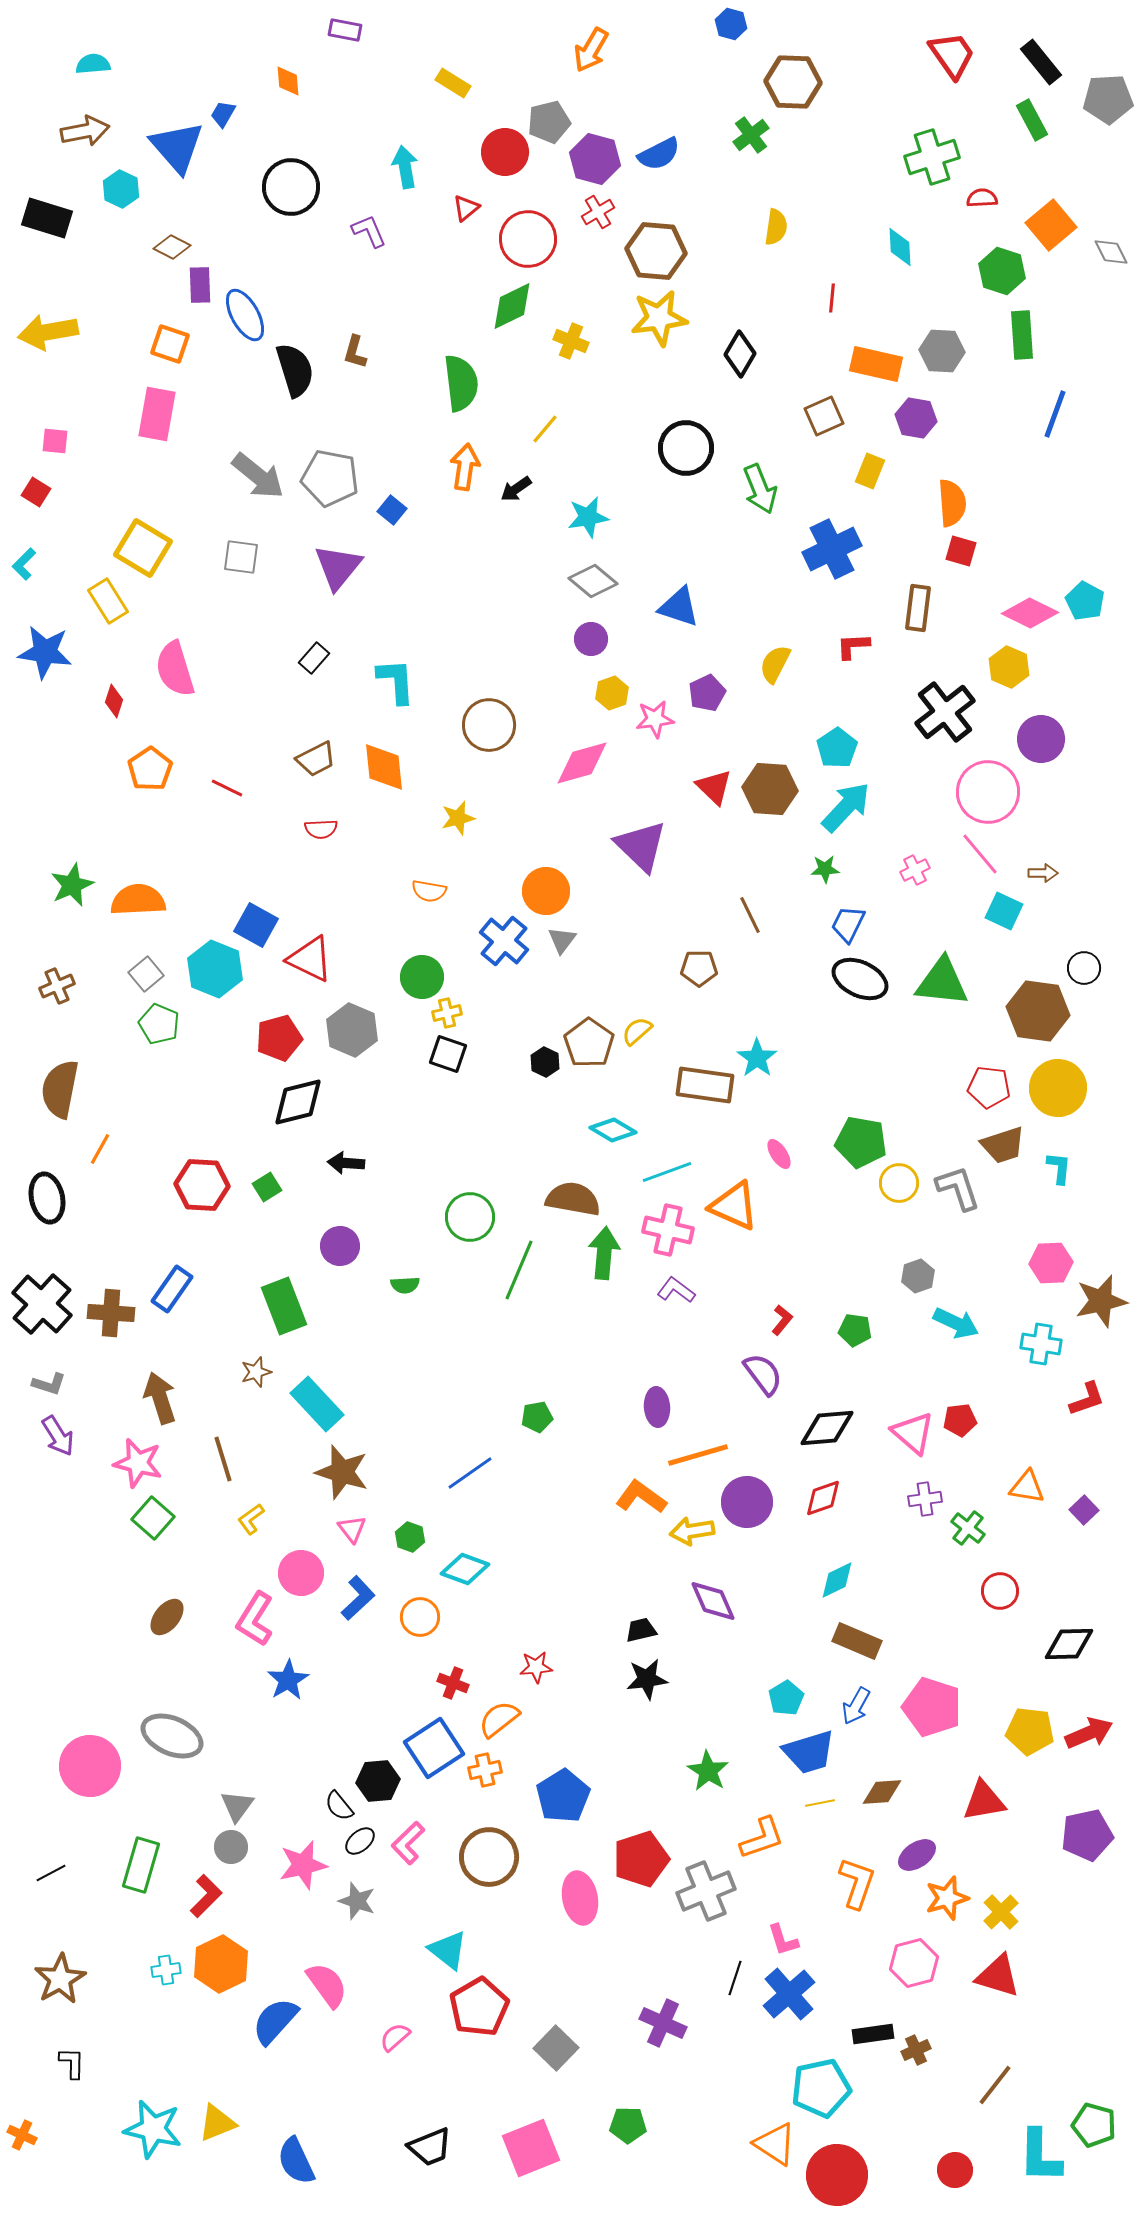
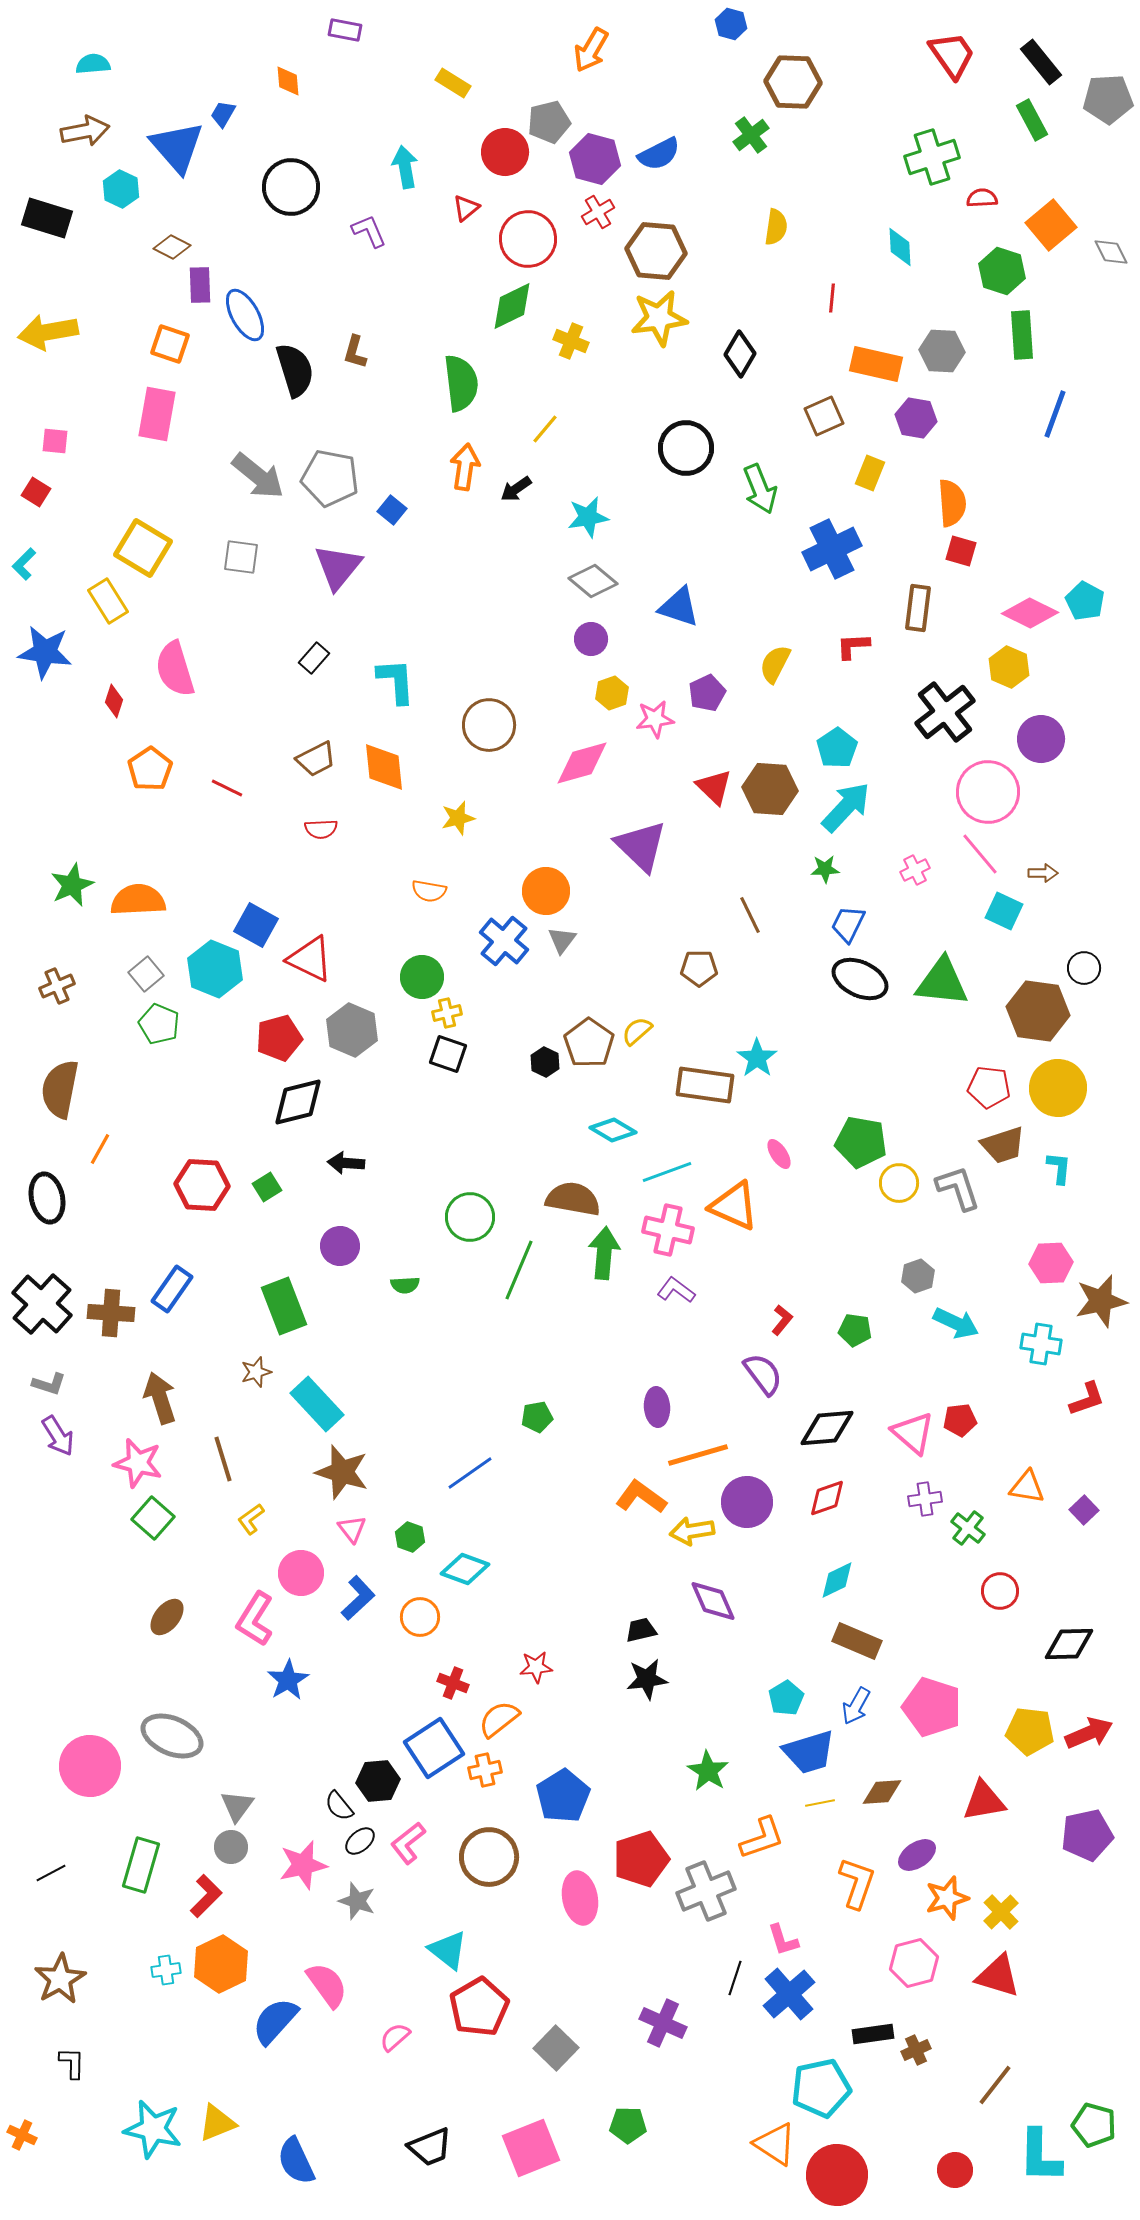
yellow rectangle at (870, 471): moved 2 px down
red diamond at (823, 1498): moved 4 px right
pink L-shape at (408, 1843): rotated 6 degrees clockwise
